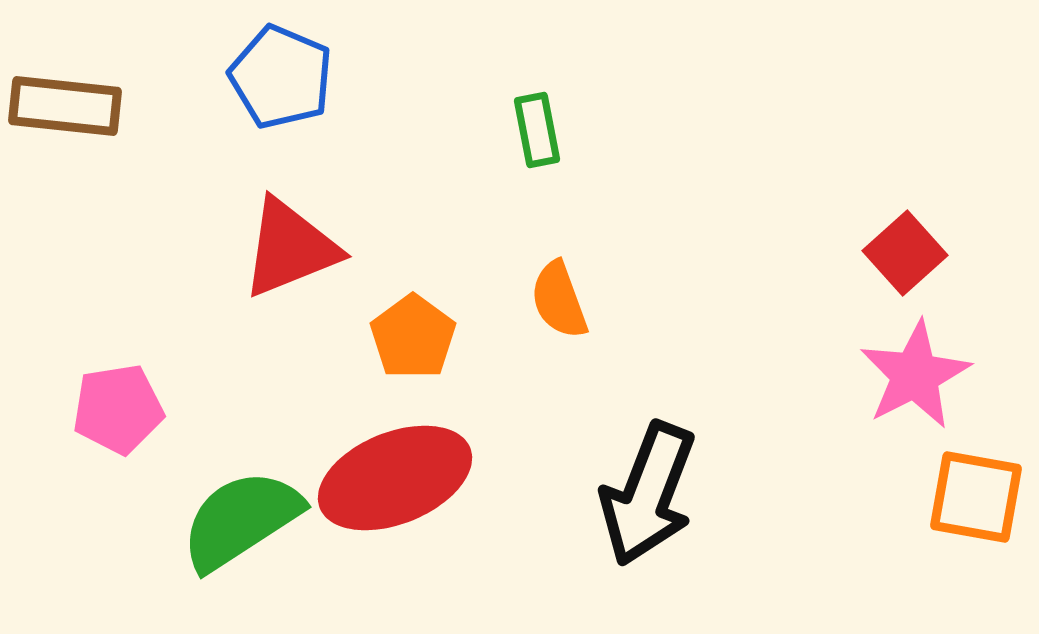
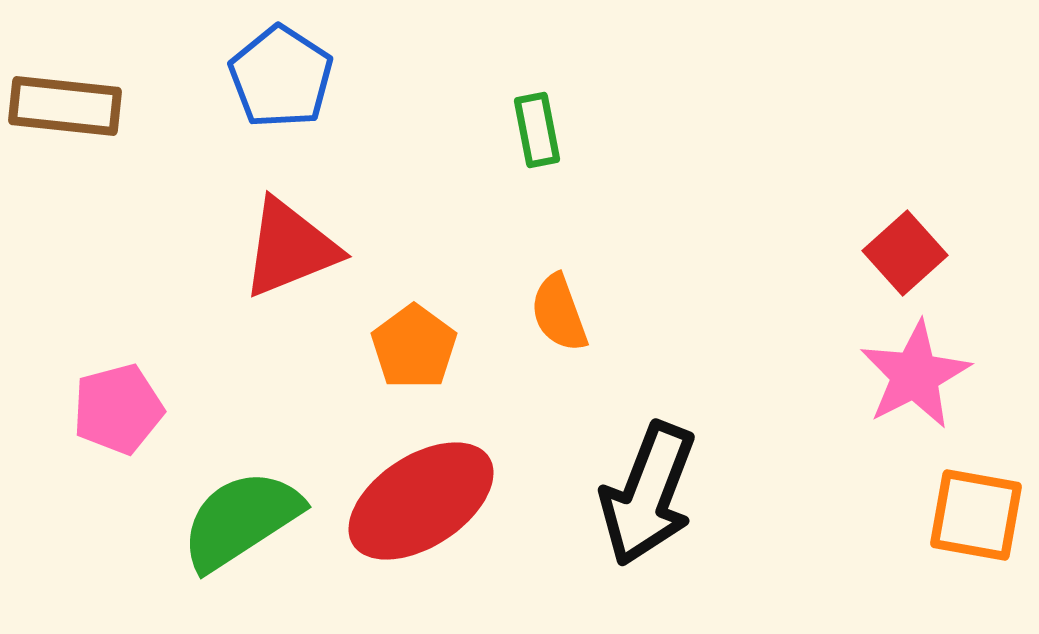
blue pentagon: rotated 10 degrees clockwise
orange semicircle: moved 13 px down
orange pentagon: moved 1 px right, 10 px down
pink pentagon: rotated 6 degrees counterclockwise
red ellipse: moved 26 px right, 23 px down; rotated 11 degrees counterclockwise
orange square: moved 18 px down
